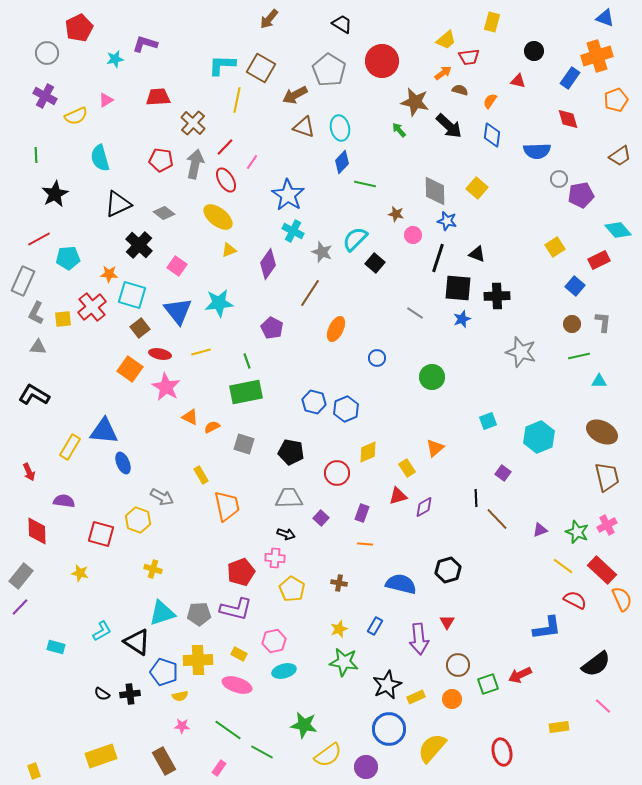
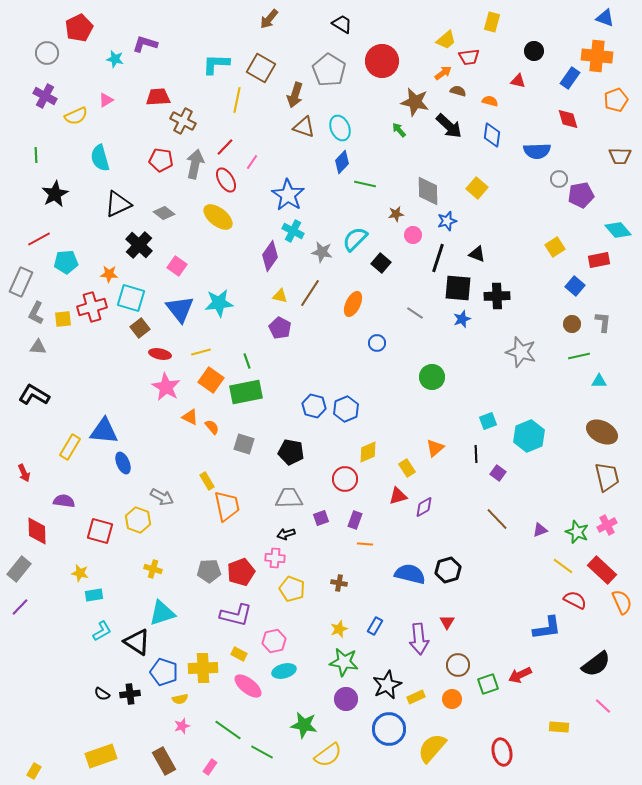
orange cross at (597, 56): rotated 24 degrees clockwise
cyan star at (115, 59): rotated 24 degrees clockwise
cyan L-shape at (222, 65): moved 6 px left, 1 px up
brown semicircle at (460, 90): moved 2 px left, 1 px down
brown arrow at (295, 95): rotated 45 degrees counterclockwise
orange semicircle at (490, 101): rotated 70 degrees clockwise
brown cross at (193, 123): moved 10 px left, 2 px up; rotated 15 degrees counterclockwise
cyan ellipse at (340, 128): rotated 10 degrees counterclockwise
brown trapezoid at (620, 156): rotated 35 degrees clockwise
gray diamond at (435, 191): moved 7 px left
brown star at (396, 214): rotated 21 degrees counterclockwise
blue star at (447, 221): rotated 30 degrees counterclockwise
yellow triangle at (229, 250): moved 51 px right, 46 px down; rotated 35 degrees clockwise
gray star at (322, 252): rotated 10 degrees counterclockwise
cyan pentagon at (68, 258): moved 2 px left, 4 px down
red rectangle at (599, 260): rotated 15 degrees clockwise
black square at (375, 263): moved 6 px right
purple diamond at (268, 264): moved 2 px right, 8 px up
gray rectangle at (23, 281): moved 2 px left, 1 px down
cyan square at (132, 295): moved 1 px left, 3 px down
red cross at (92, 307): rotated 24 degrees clockwise
blue triangle at (178, 311): moved 2 px right, 2 px up
purple pentagon at (272, 328): moved 8 px right
orange ellipse at (336, 329): moved 17 px right, 25 px up
blue circle at (377, 358): moved 15 px up
orange square at (130, 369): moved 81 px right, 11 px down
blue hexagon at (314, 402): moved 4 px down
orange semicircle at (212, 427): rotated 77 degrees clockwise
cyan hexagon at (539, 437): moved 10 px left, 1 px up
red arrow at (29, 472): moved 5 px left, 1 px down
red circle at (337, 473): moved 8 px right, 6 px down
purple square at (503, 473): moved 5 px left
yellow rectangle at (201, 475): moved 6 px right, 6 px down
black line at (476, 498): moved 44 px up
purple rectangle at (362, 513): moved 7 px left, 7 px down
purple square at (321, 518): rotated 28 degrees clockwise
red square at (101, 534): moved 1 px left, 3 px up
black arrow at (286, 534): rotated 144 degrees clockwise
gray rectangle at (21, 576): moved 2 px left, 7 px up
blue semicircle at (401, 584): moved 9 px right, 10 px up
yellow pentagon at (292, 589): rotated 10 degrees counterclockwise
orange semicircle at (622, 599): moved 3 px down
purple L-shape at (236, 609): moved 6 px down
gray pentagon at (199, 614): moved 10 px right, 43 px up
cyan rectangle at (56, 647): moved 38 px right, 52 px up; rotated 24 degrees counterclockwise
yellow cross at (198, 660): moved 5 px right, 8 px down
pink ellipse at (237, 685): moved 11 px right, 1 px down; rotated 20 degrees clockwise
yellow semicircle at (180, 696): moved 3 px down
pink star at (182, 726): rotated 21 degrees counterclockwise
yellow rectangle at (559, 727): rotated 12 degrees clockwise
purple circle at (366, 767): moved 20 px left, 68 px up
pink rectangle at (219, 768): moved 9 px left, 1 px up
yellow rectangle at (34, 771): rotated 49 degrees clockwise
